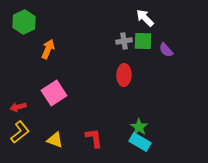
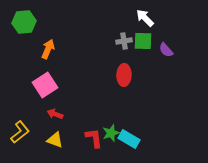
green hexagon: rotated 20 degrees clockwise
pink square: moved 9 px left, 8 px up
red arrow: moved 37 px right, 7 px down; rotated 35 degrees clockwise
green star: moved 28 px left, 6 px down; rotated 18 degrees clockwise
cyan rectangle: moved 11 px left, 3 px up
